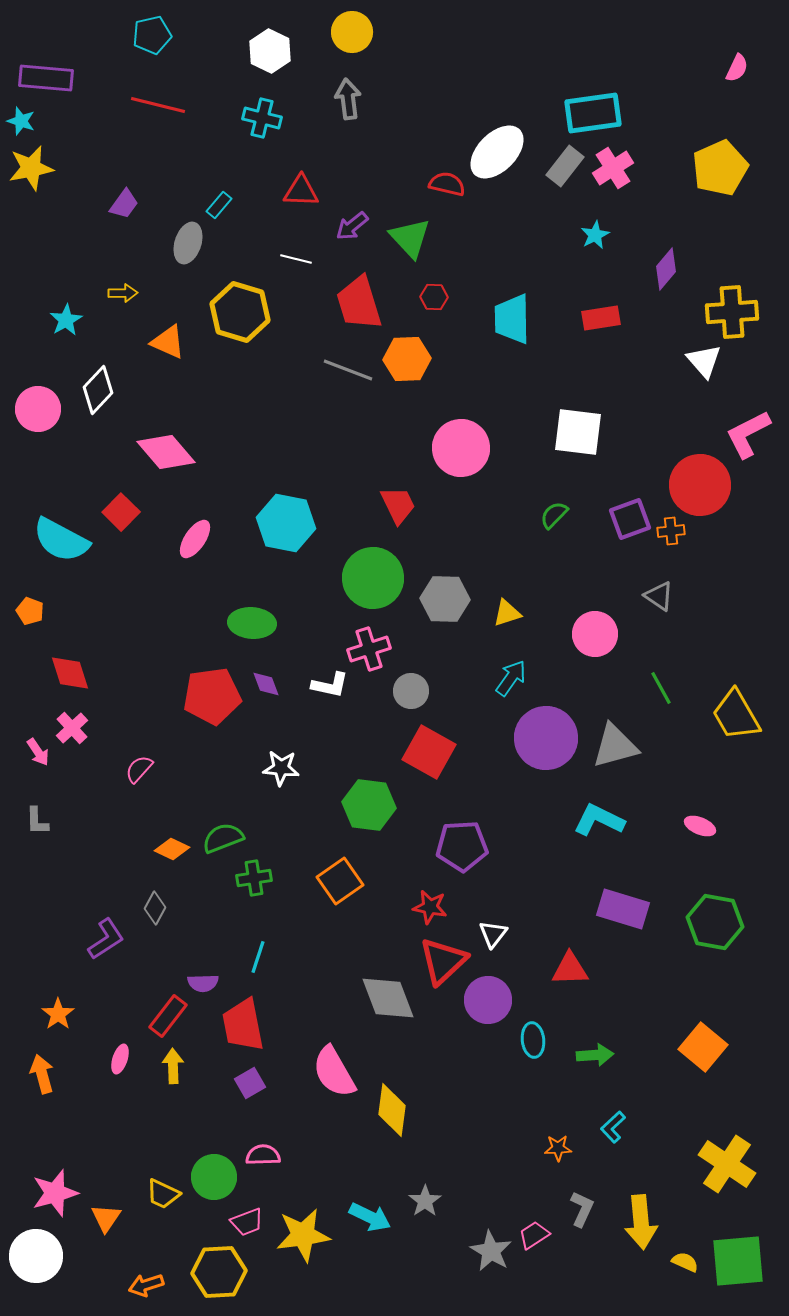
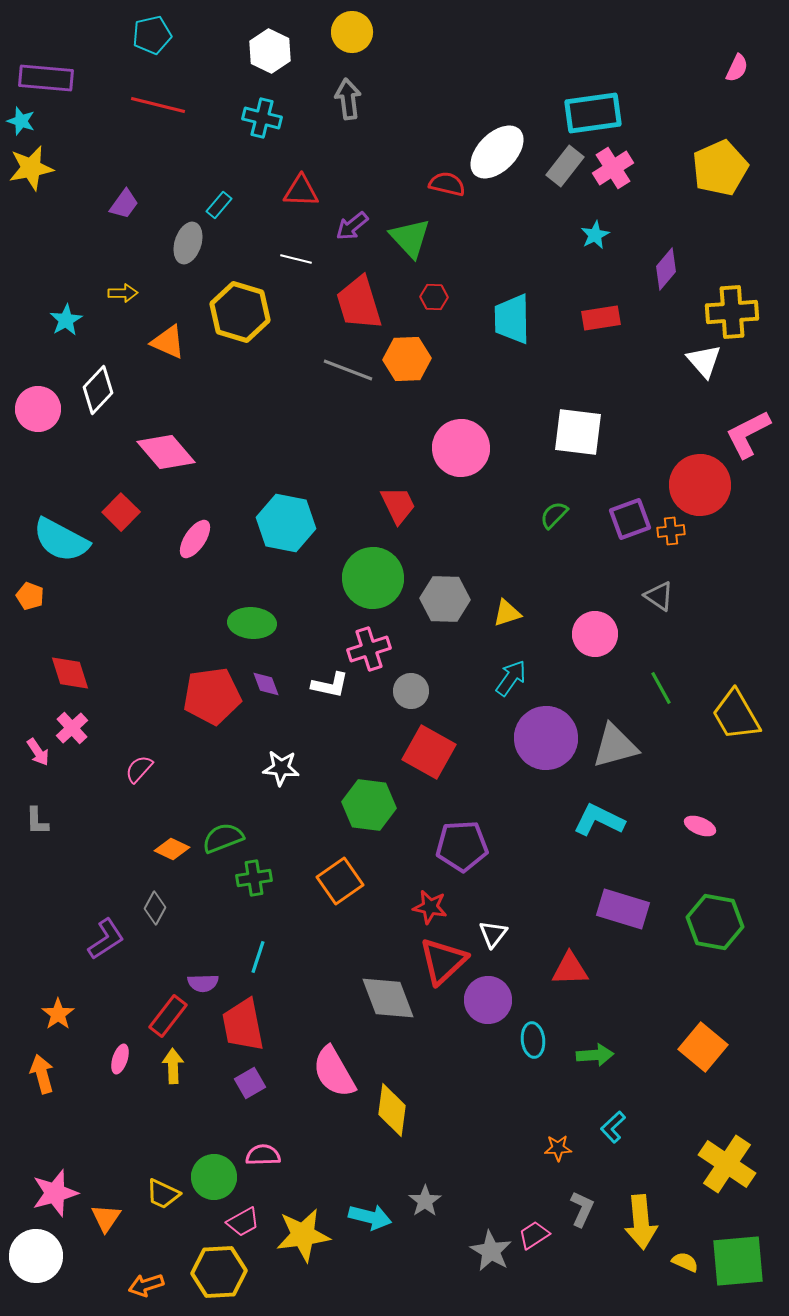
orange pentagon at (30, 611): moved 15 px up
cyan arrow at (370, 1217): rotated 12 degrees counterclockwise
pink trapezoid at (247, 1222): moved 4 px left; rotated 8 degrees counterclockwise
